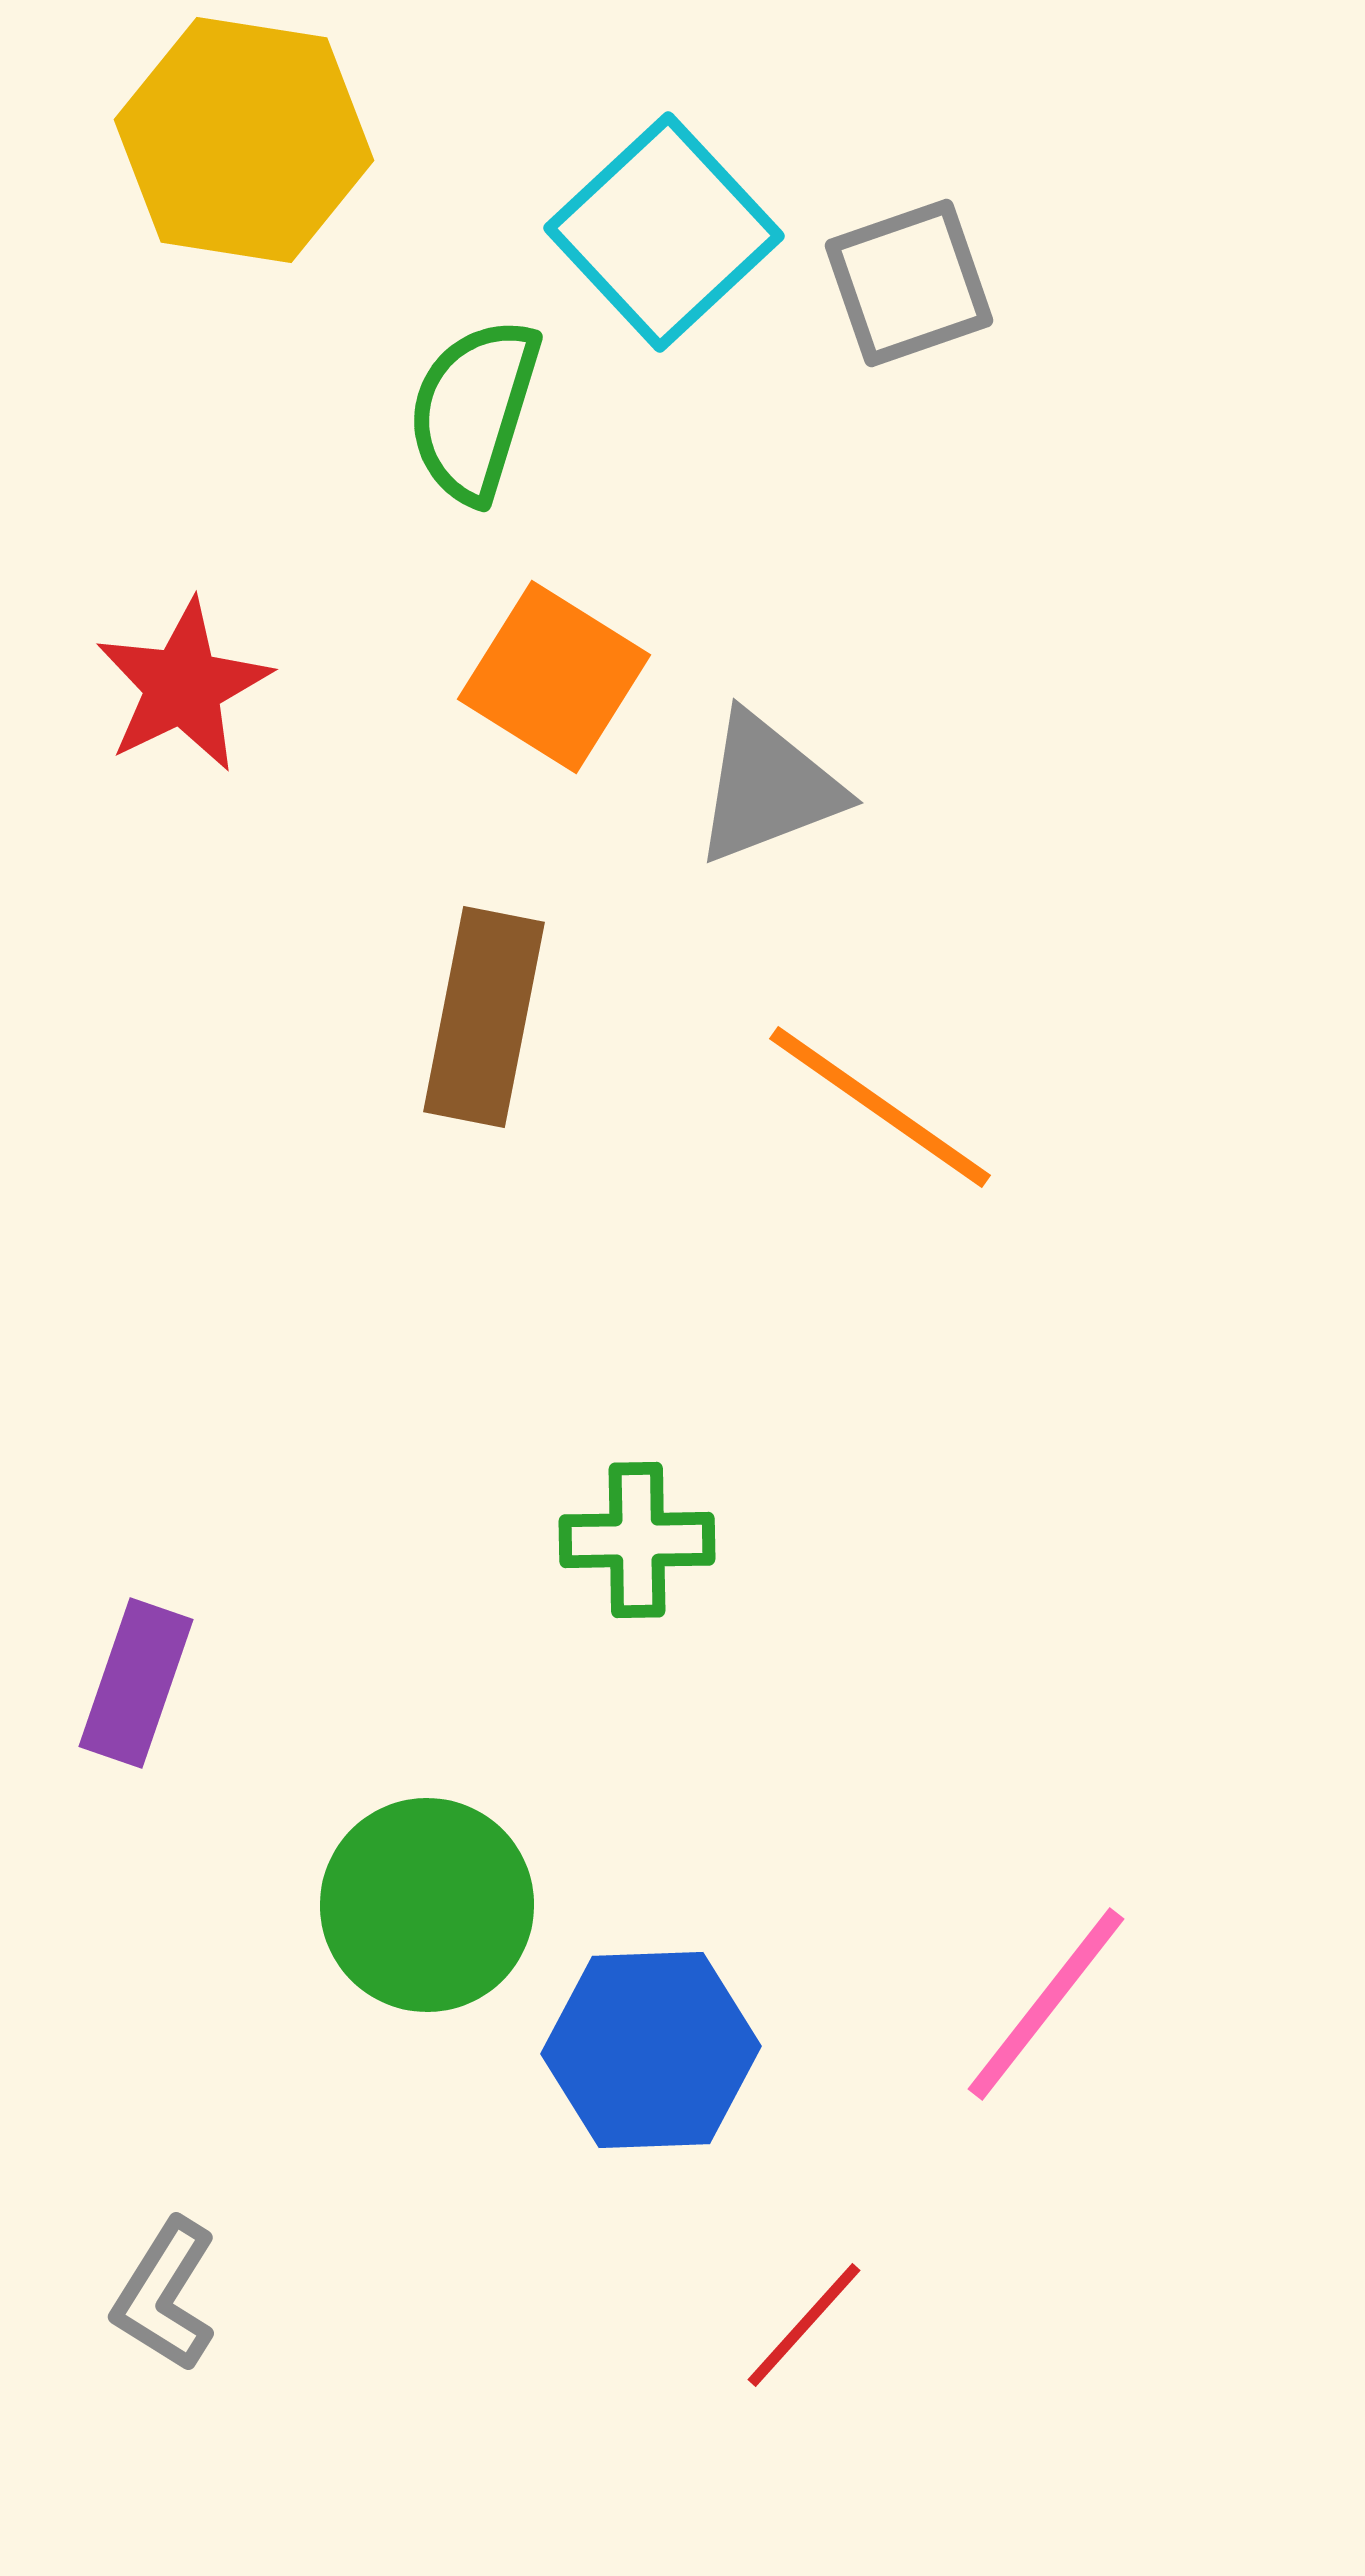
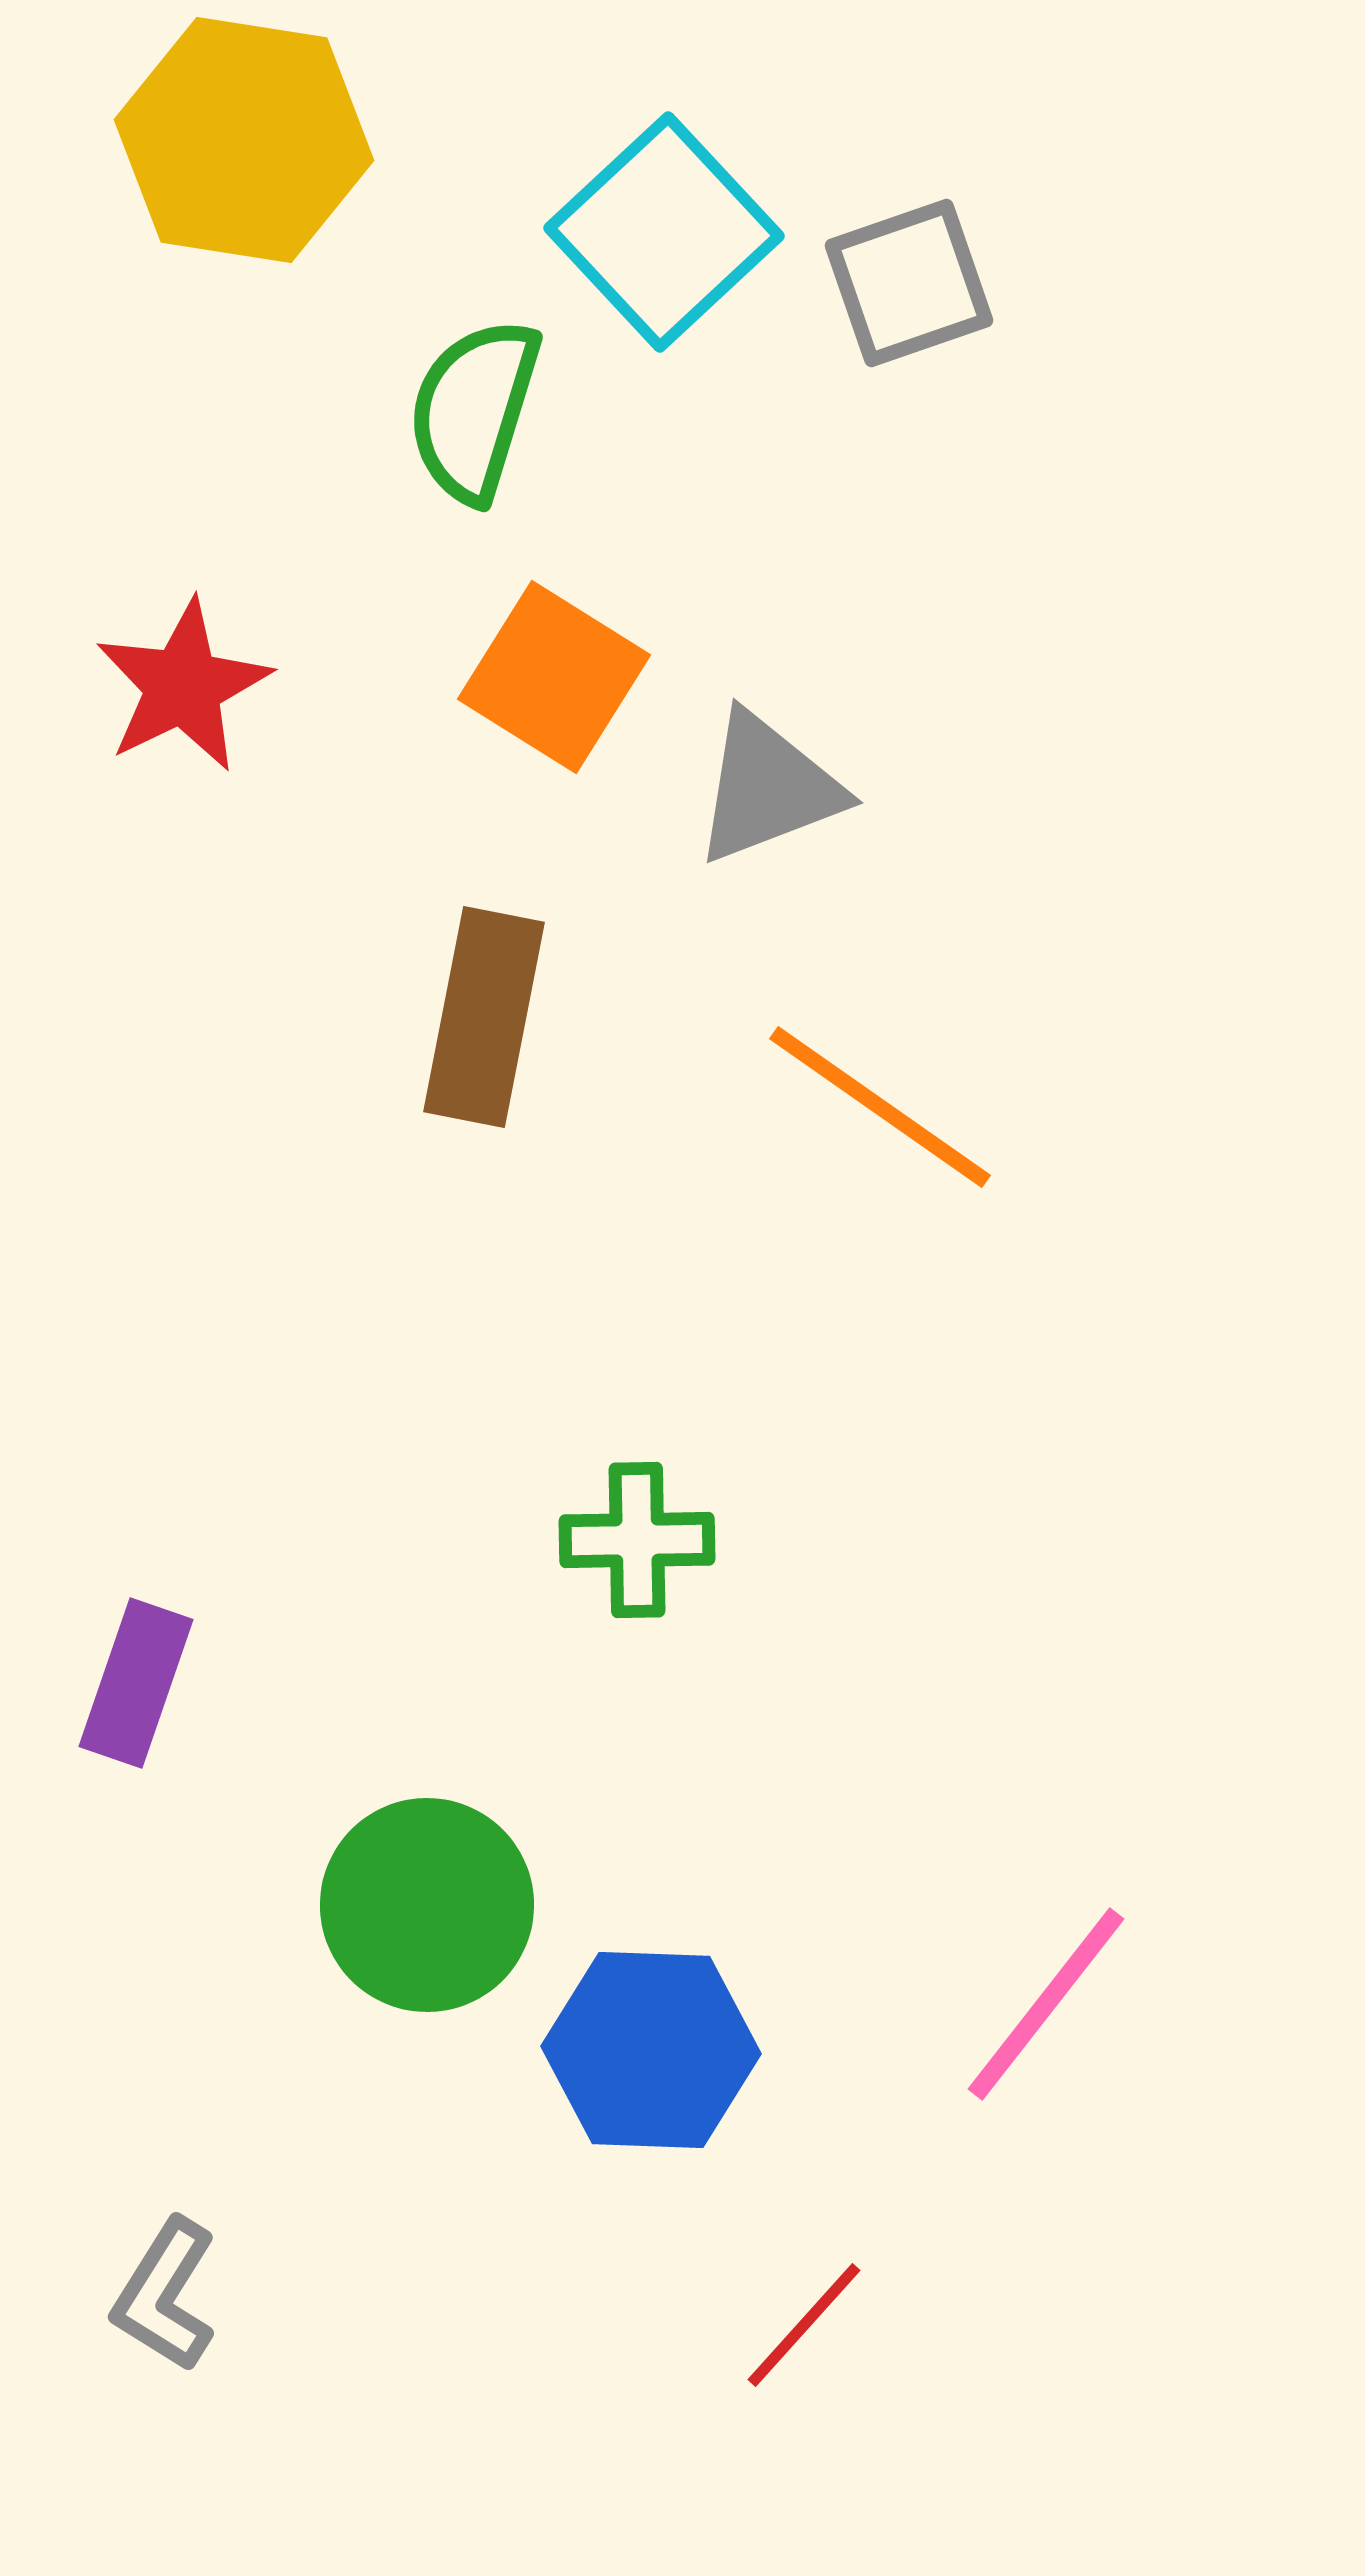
blue hexagon: rotated 4 degrees clockwise
